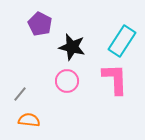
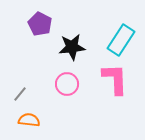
cyan rectangle: moved 1 px left, 1 px up
black star: rotated 20 degrees counterclockwise
pink circle: moved 3 px down
